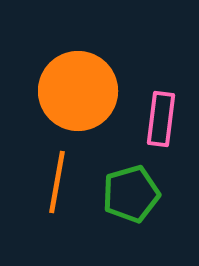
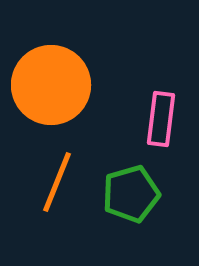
orange circle: moved 27 px left, 6 px up
orange line: rotated 12 degrees clockwise
